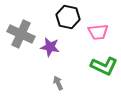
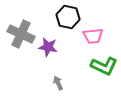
pink trapezoid: moved 5 px left, 4 px down
purple star: moved 2 px left
